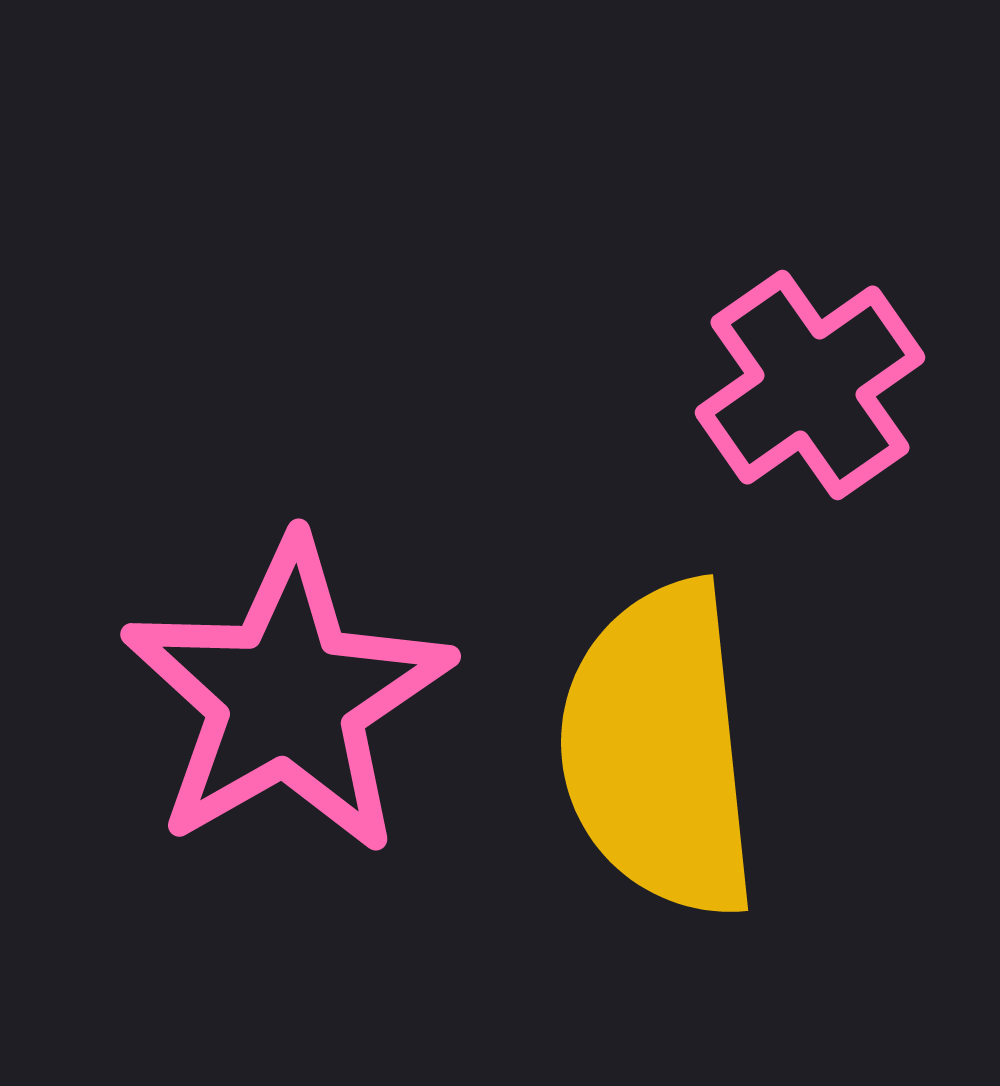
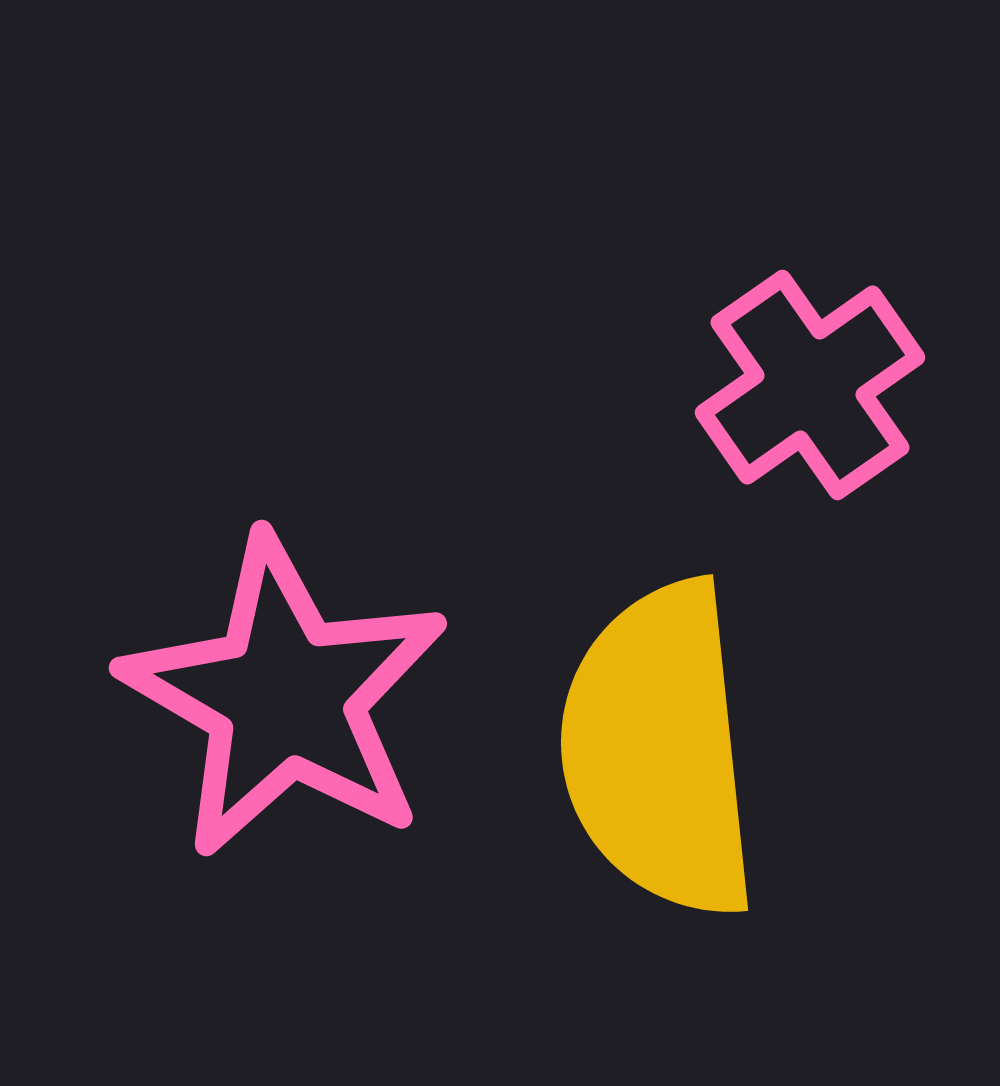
pink star: moved 2 px left; rotated 12 degrees counterclockwise
